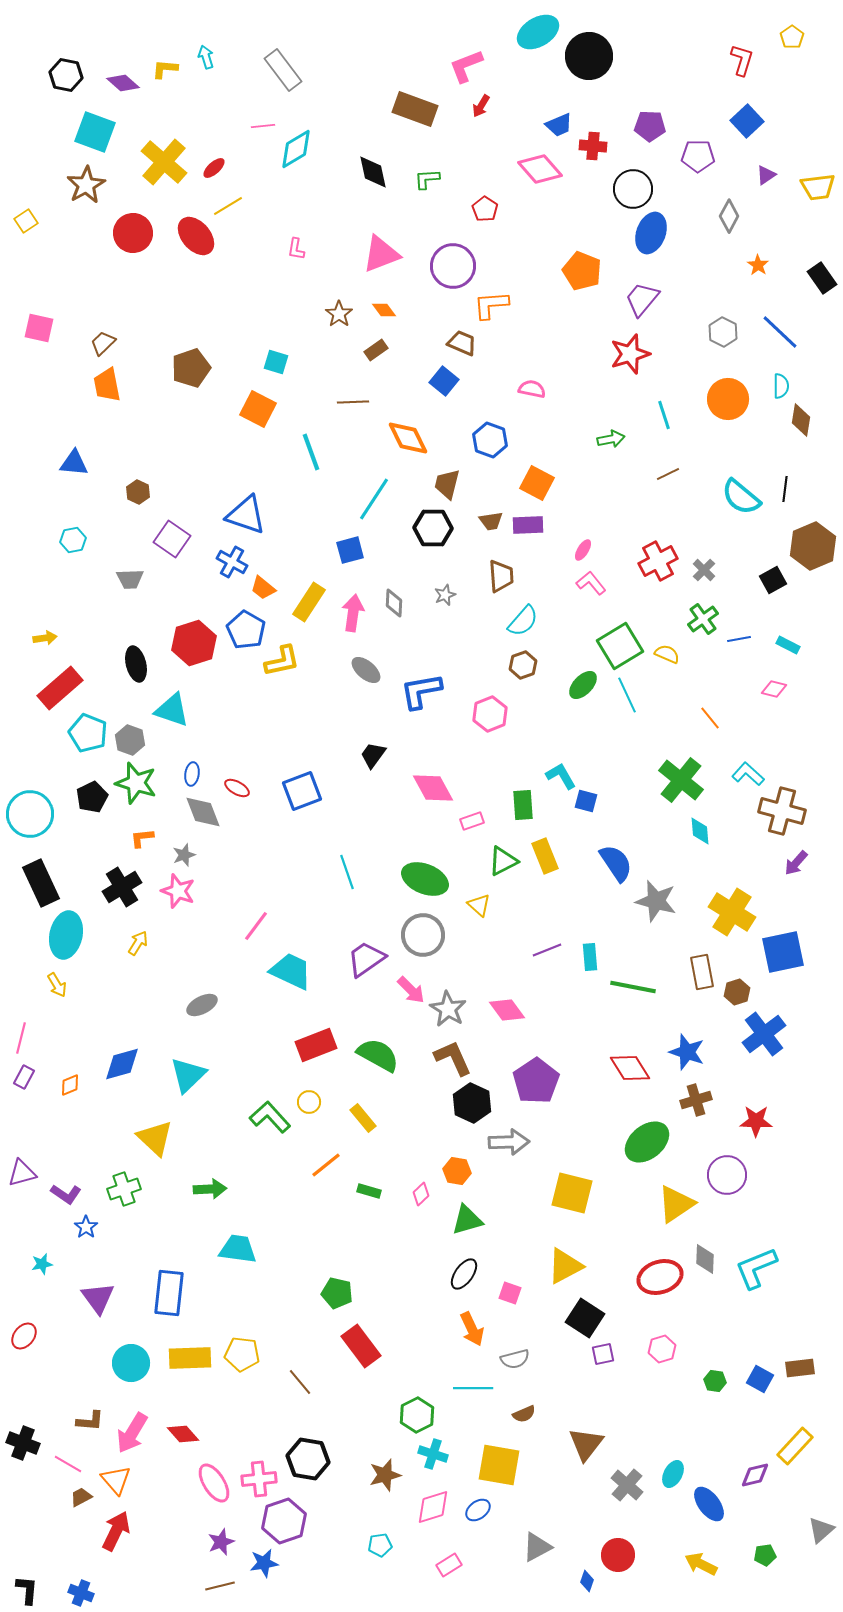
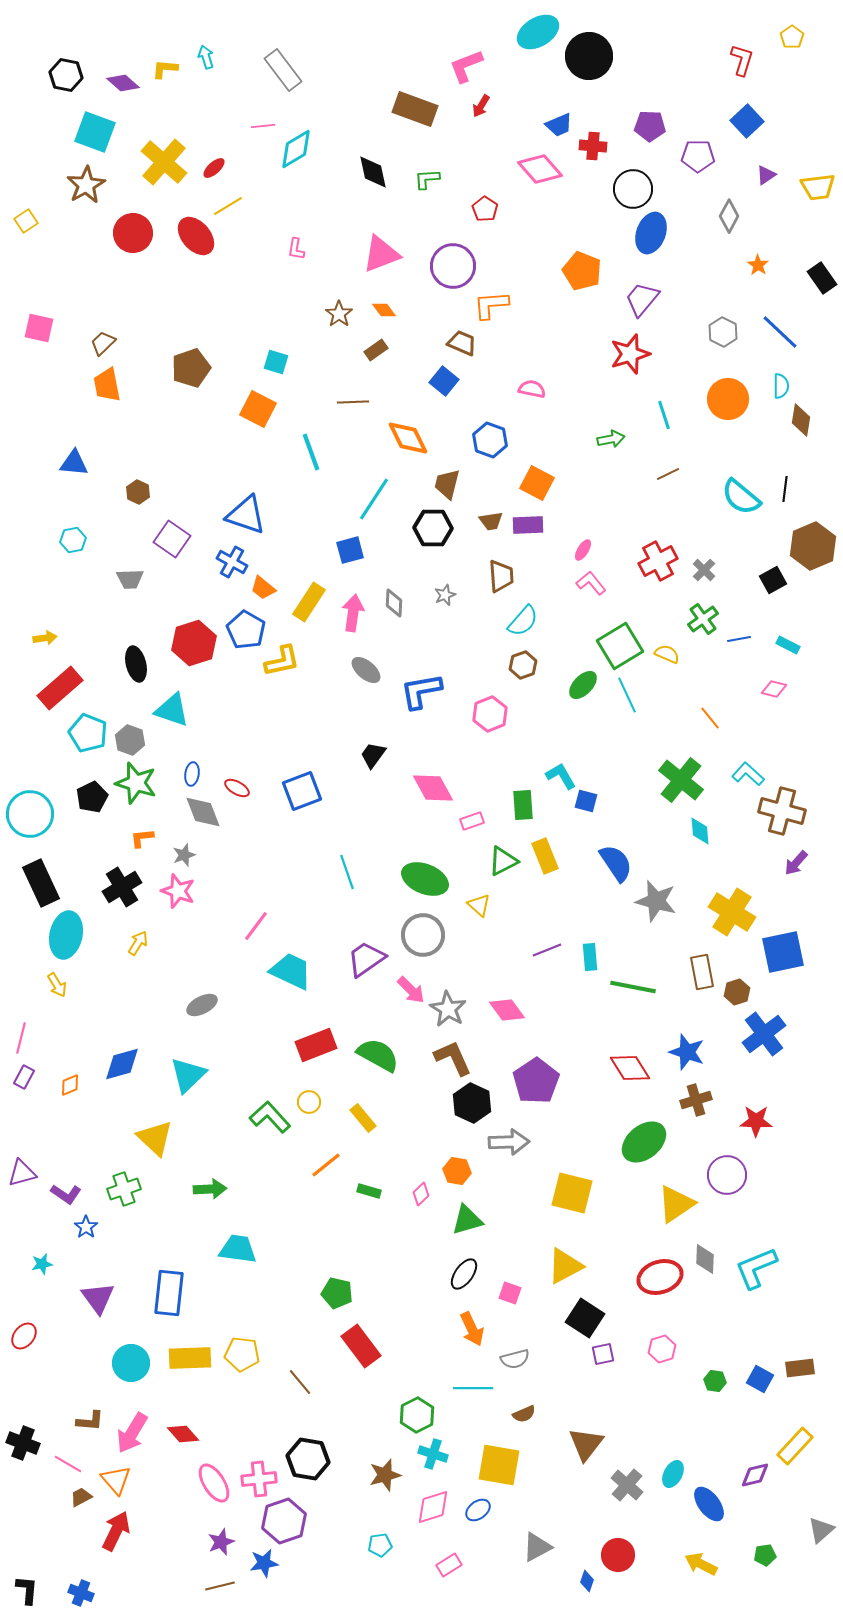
green ellipse at (647, 1142): moved 3 px left
